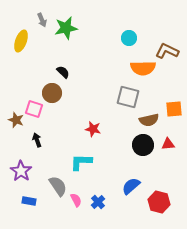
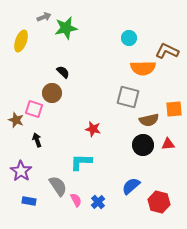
gray arrow: moved 2 px right, 3 px up; rotated 88 degrees counterclockwise
